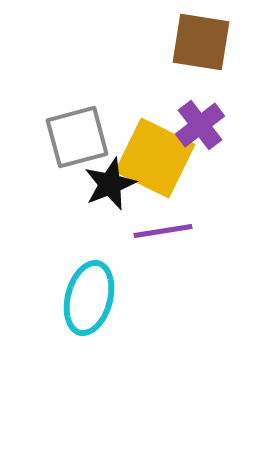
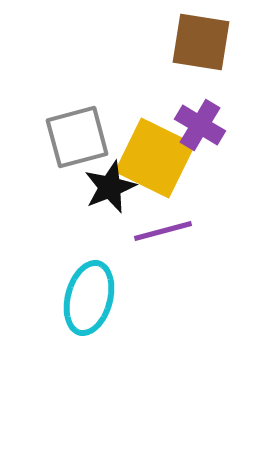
purple cross: rotated 21 degrees counterclockwise
black star: moved 3 px down
purple line: rotated 6 degrees counterclockwise
